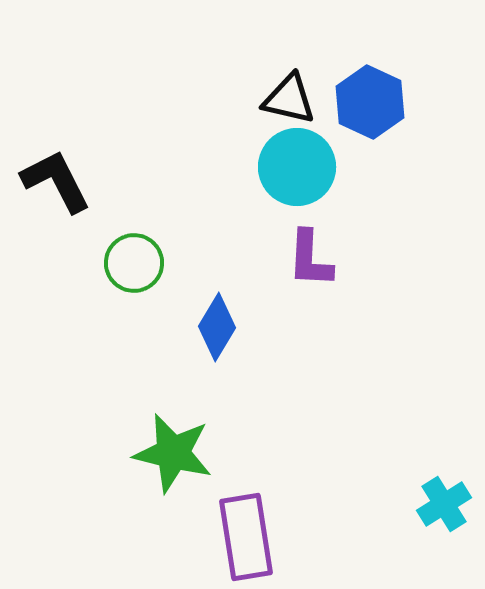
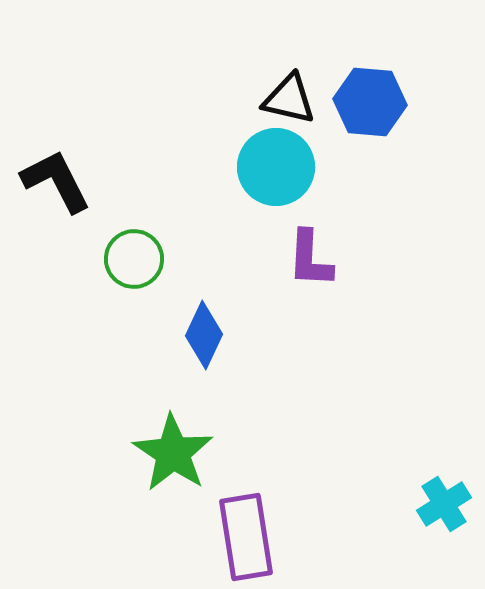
blue hexagon: rotated 20 degrees counterclockwise
cyan circle: moved 21 px left
green circle: moved 4 px up
blue diamond: moved 13 px left, 8 px down; rotated 6 degrees counterclockwise
green star: rotated 20 degrees clockwise
